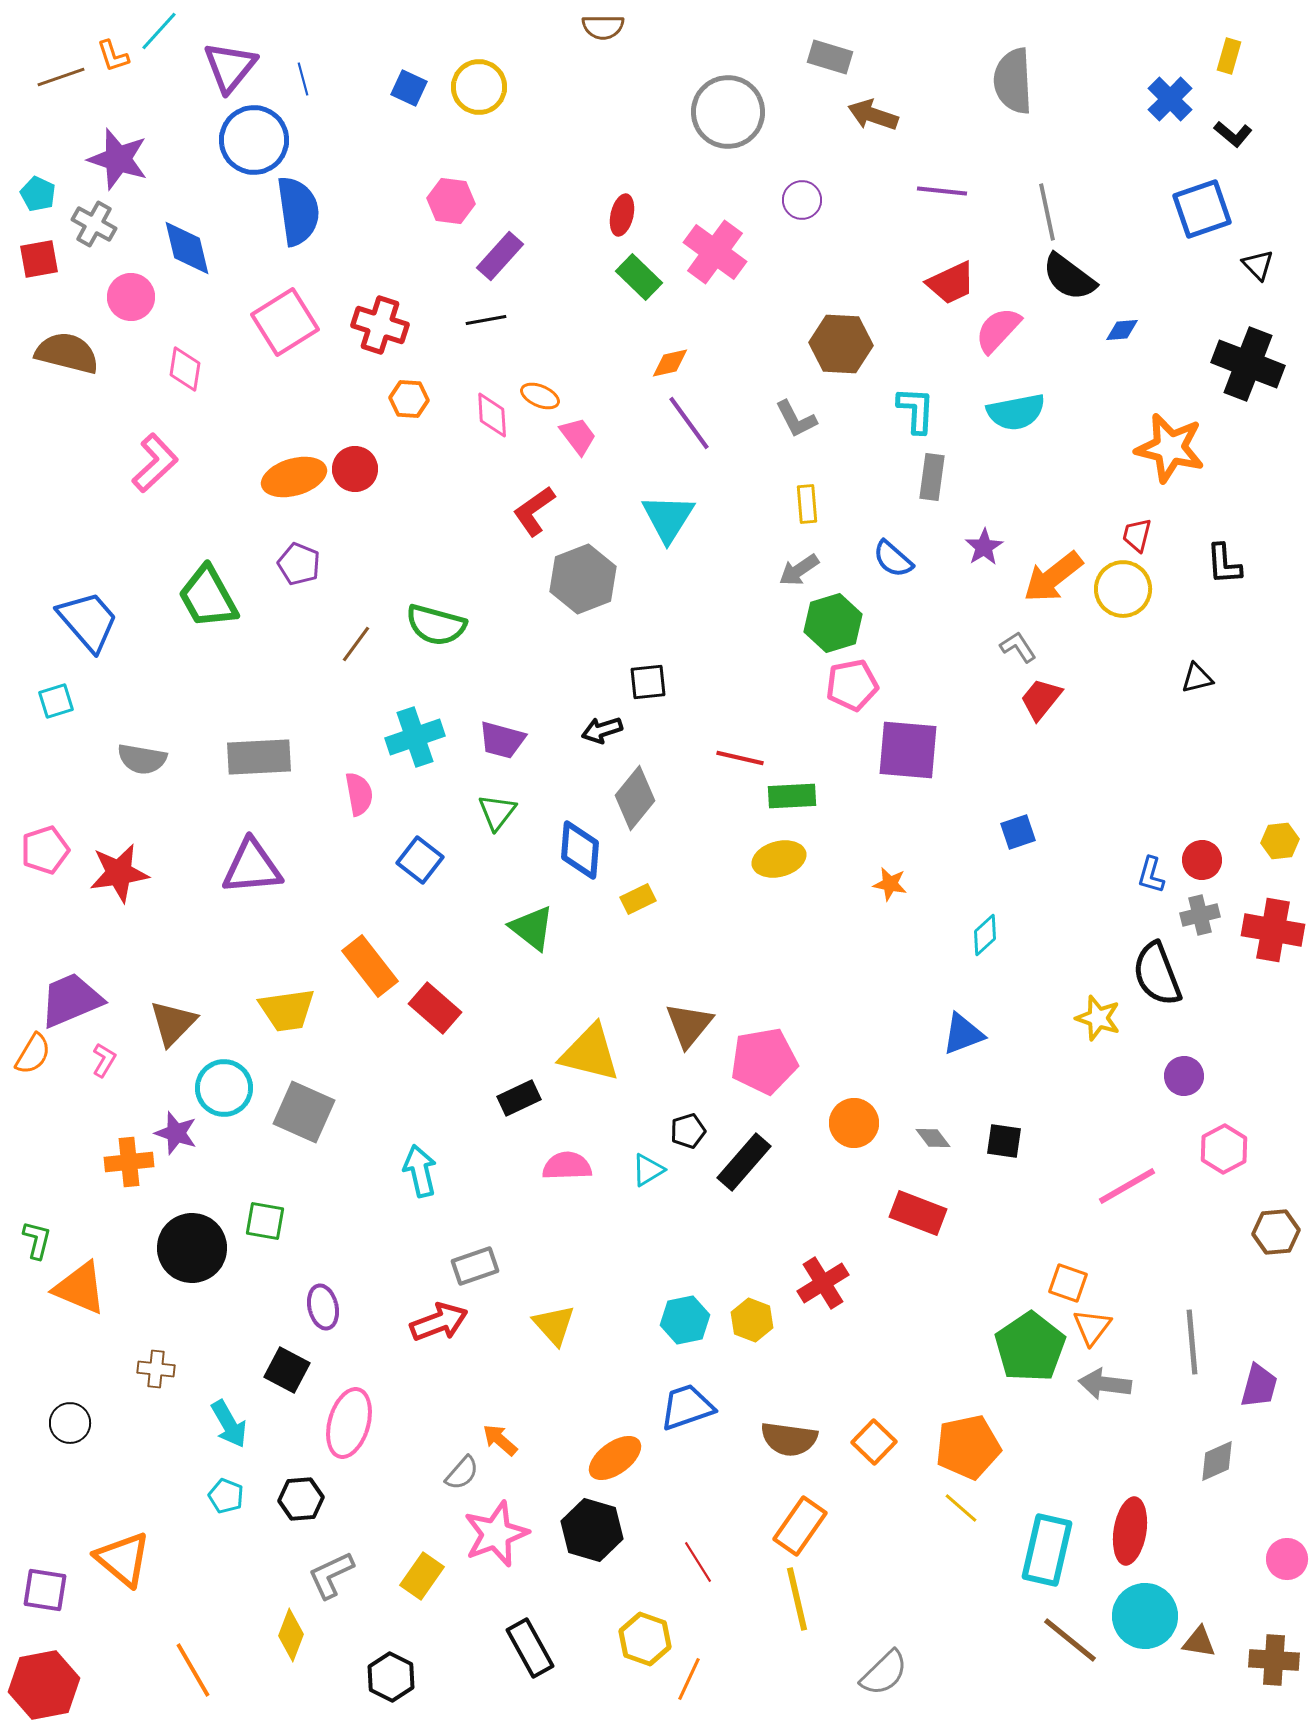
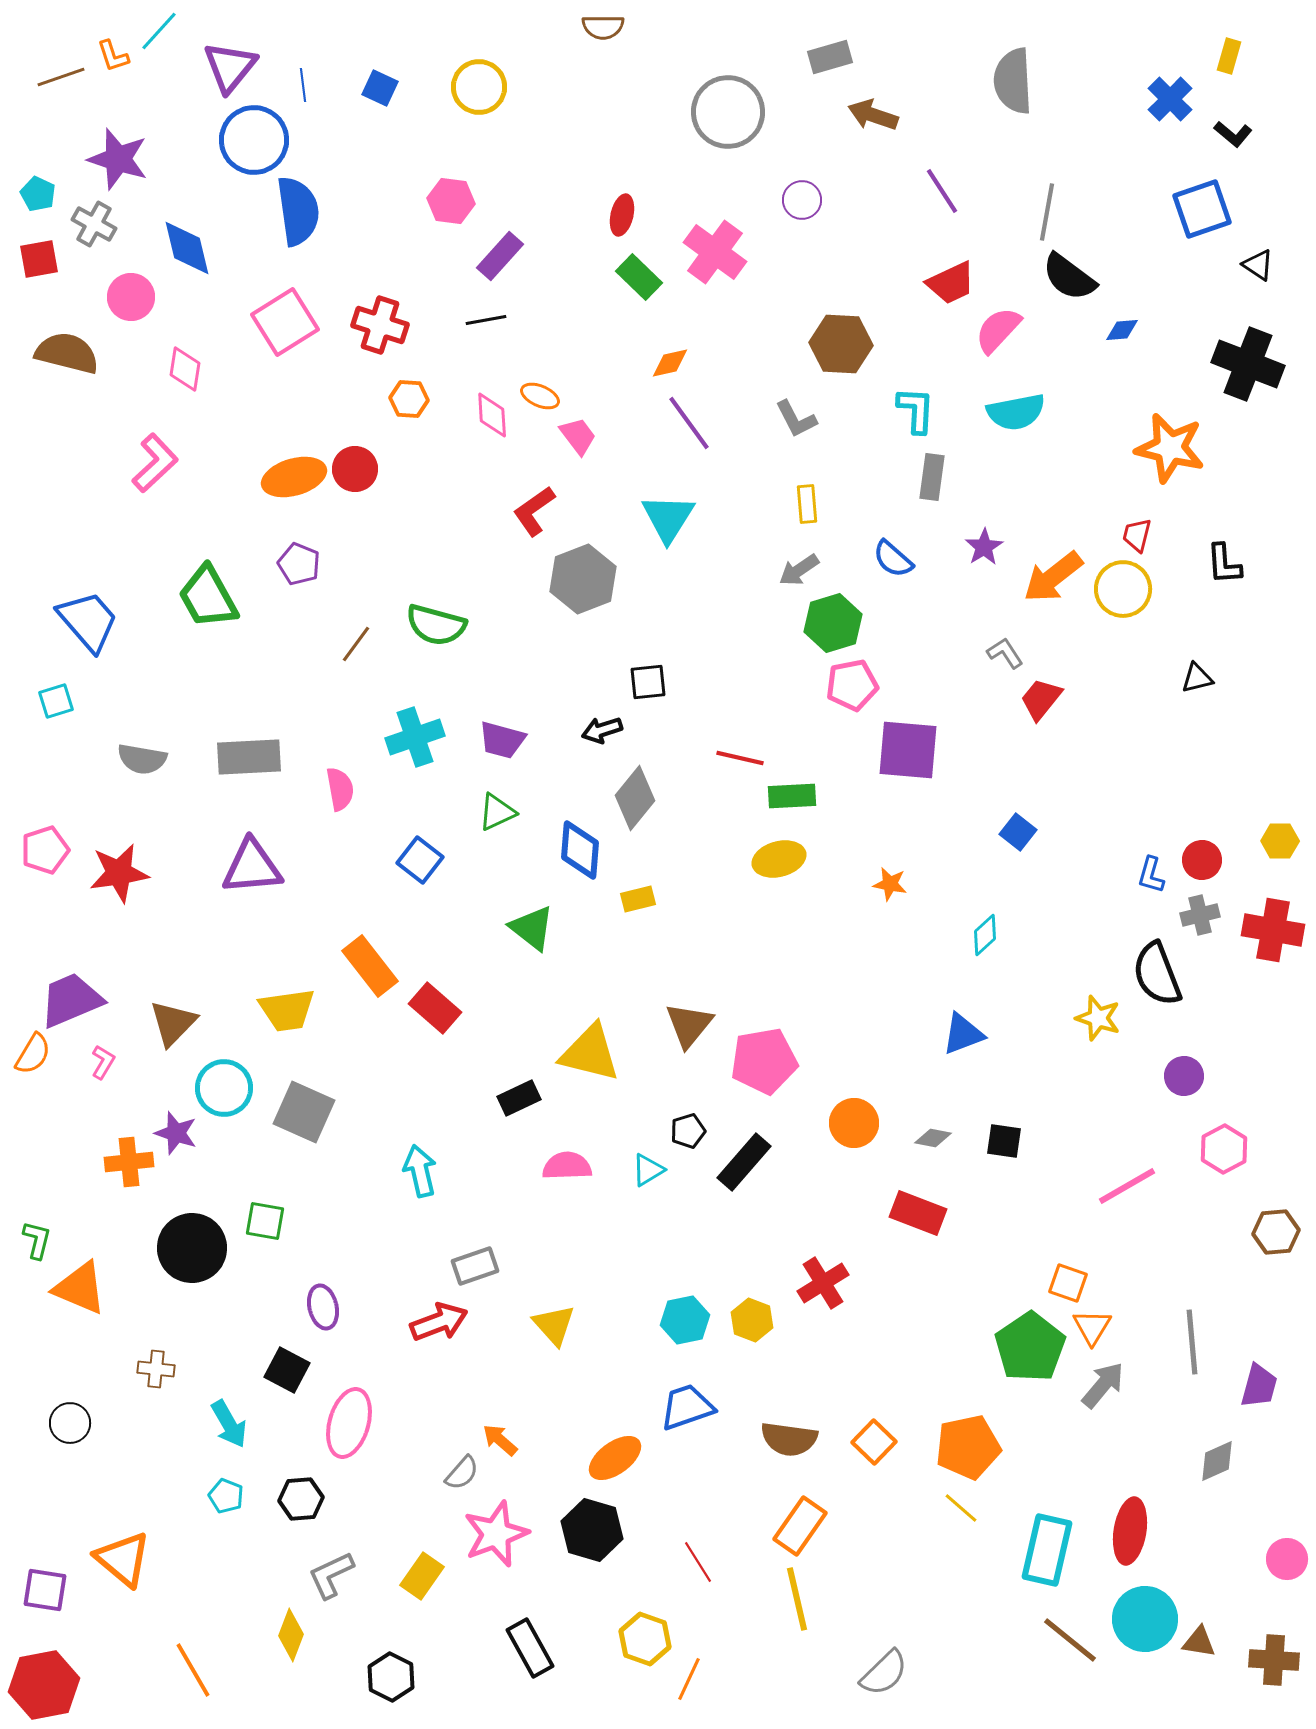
gray rectangle at (830, 57): rotated 33 degrees counterclockwise
blue line at (303, 79): moved 6 px down; rotated 8 degrees clockwise
blue square at (409, 88): moved 29 px left
purple line at (942, 191): rotated 51 degrees clockwise
gray line at (1047, 212): rotated 22 degrees clockwise
black triangle at (1258, 265): rotated 12 degrees counterclockwise
gray L-shape at (1018, 647): moved 13 px left, 6 px down
gray rectangle at (259, 757): moved 10 px left
pink semicircle at (359, 794): moved 19 px left, 5 px up
green triangle at (497, 812): rotated 27 degrees clockwise
blue square at (1018, 832): rotated 33 degrees counterclockwise
yellow hexagon at (1280, 841): rotated 6 degrees clockwise
yellow rectangle at (638, 899): rotated 12 degrees clockwise
pink L-shape at (104, 1060): moved 1 px left, 2 px down
gray diamond at (933, 1138): rotated 42 degrees counterclockwise
orange triangle at (1092, 1327): rotated 6 degrees counterclockwise
gray arrow at (1105, 1384): moved 2 px left, 1 px down; rotated 123 degrees clockwise
cyan circle at (1145, 1616): moved 3 px down
